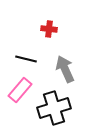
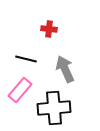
black cross: rotated 12 degrees clockwise
